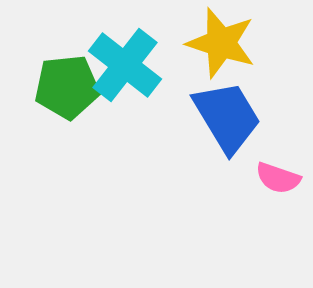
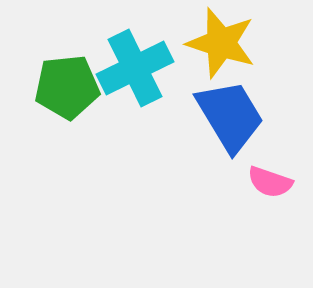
cyan cross: moved 10 px right, 3 px down; rotated 26 degrees clockwise
blue trapezoid: moved 3 px right, 1 px up
pink semicircle: moved 8 px left, 4 px down
